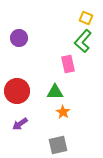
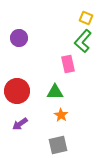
orange star: moved 2 px left, 3 px down
